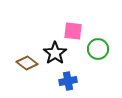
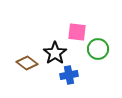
pink square: moved 4 px right, 1 px down
blue cross: moved 1 px right, 6 px up
